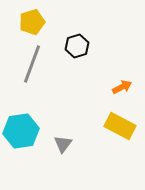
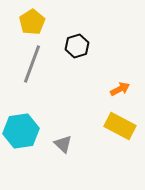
yellow pentagon: rotated 15 degrees counterclockwise
orange arrow: moved 2 px left, 2 px down
gray triangle: rotated 24 degrees counterclockwise
